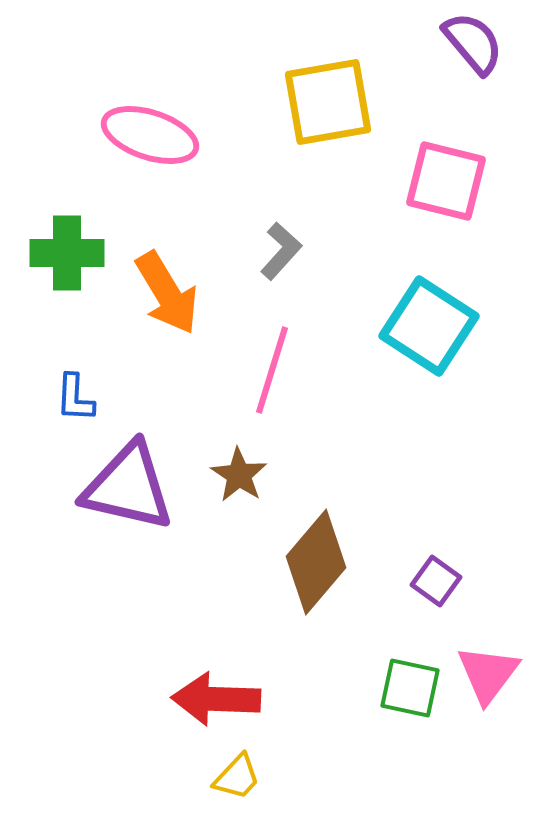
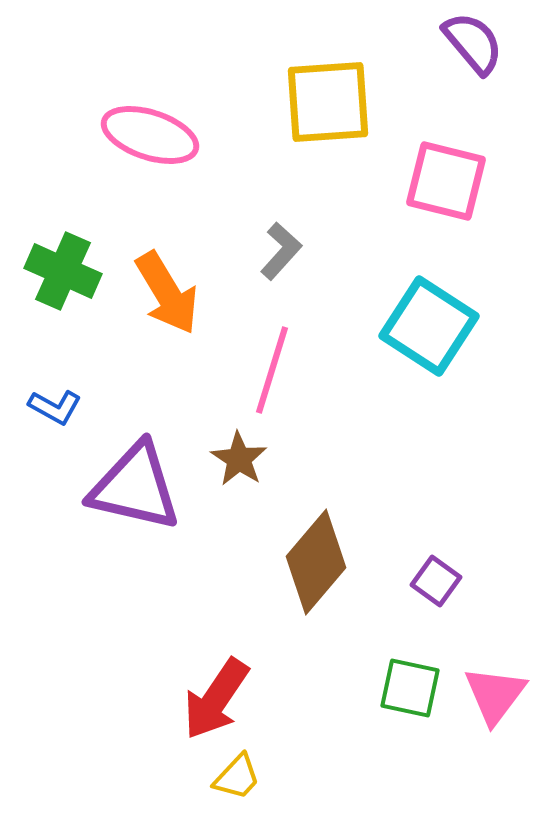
yellow square: rotated 6 degrees clockwise
green cross: moved 4 px left, 18 px down; rotated 24 degrees clockwise
blue L-shape: moved 20 px left, 9 px down; rotated 64 degrees counterclockwise
brown star: moved 16 px up
purple triangle: moved 7 px right
pink triangle: moved 7 px right, 21 px down
red arrow: rotated 58 degrees counterclockwise
